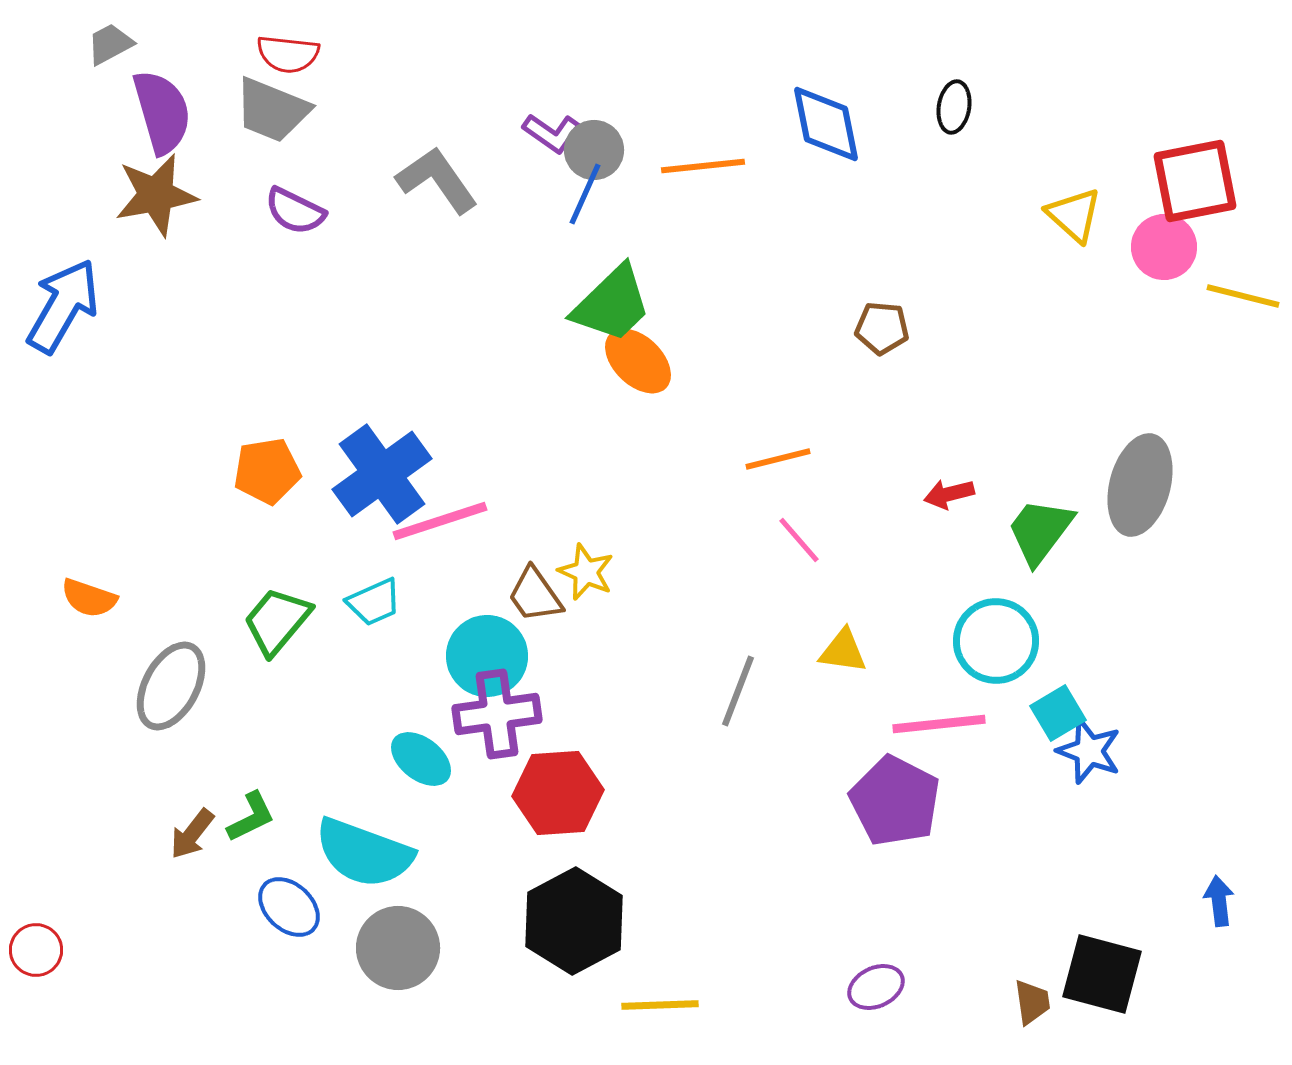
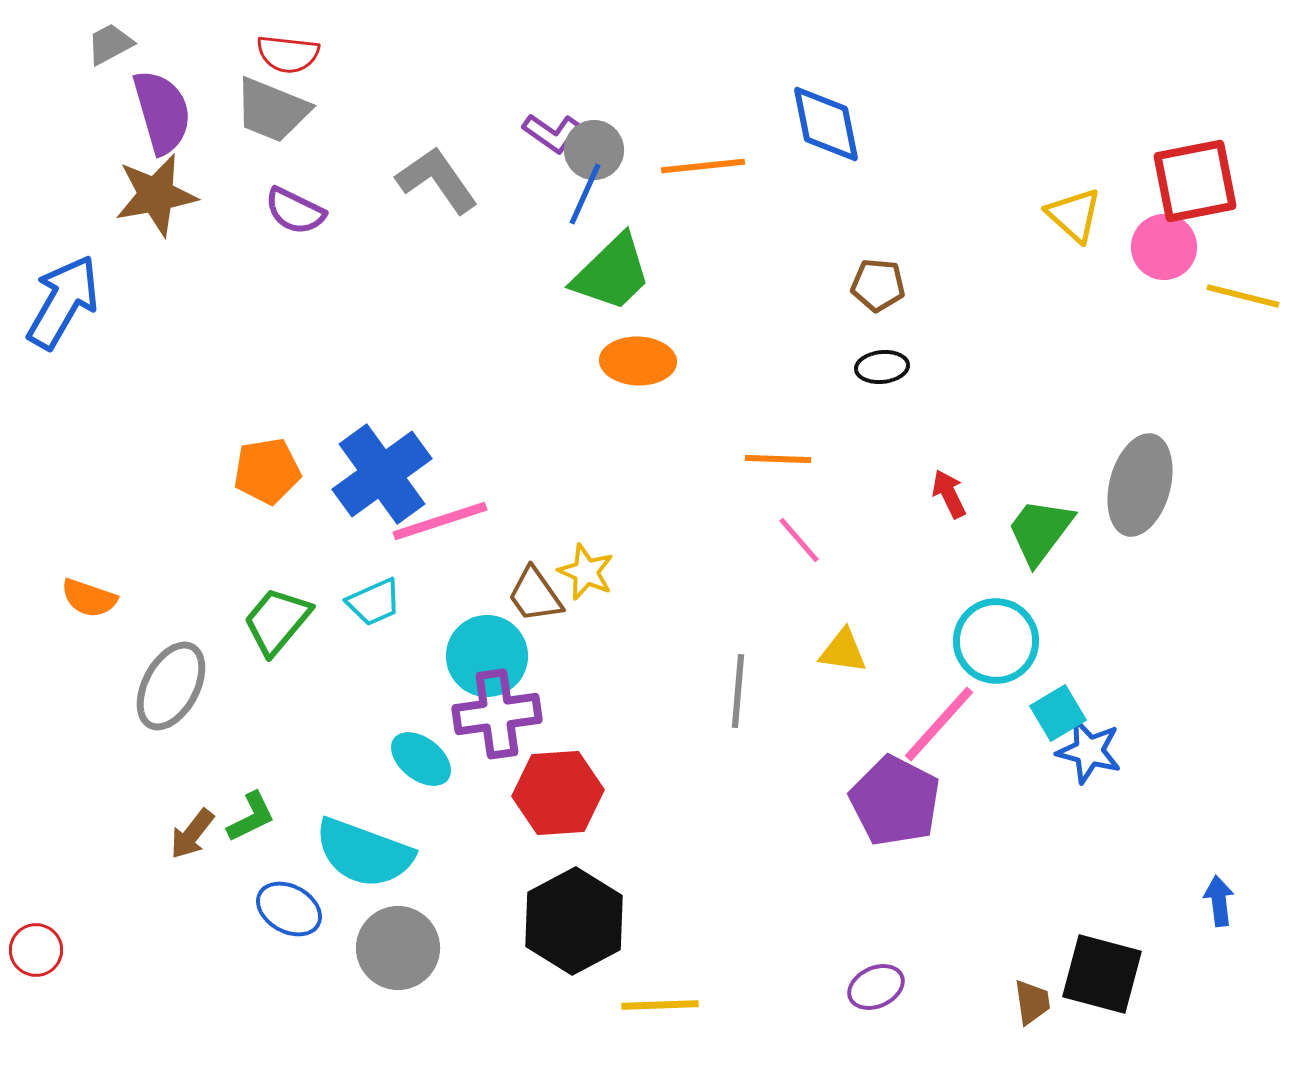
black ellipse at (954, 107): moved 72 px left, 260 px down; rotated 75 degrees clockwise
green trapezoid at (612, 304): moved 31 px up
blue arrow at (63, 306): moved 4 px up
brown pentagon at (882, 328): moved 4 px left, 43 px up
orange ellipse at (638, 361): rotated 42 degrees counterclockwise
orange line at (778, 459): rotated 16 degrees clockwise
red arrow at (949, 494): rotated 78 degrees clockwise
gray line at (738, 691): rotated 16 degrees counterclockwise
pink line at (939, 724): rotated 42 degrees counterclockwise
blue star at (1089, 751): rotated 6 degrees counterclockwise
blue ellipse at (289, 907): moved 2 px down; rotated 14 degrees counterclockwise
